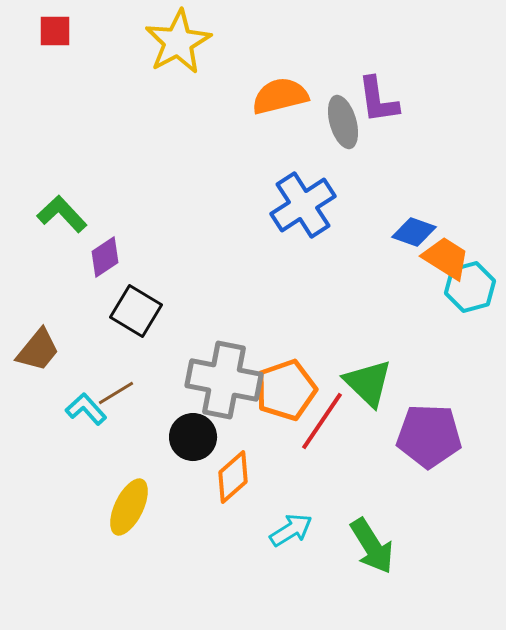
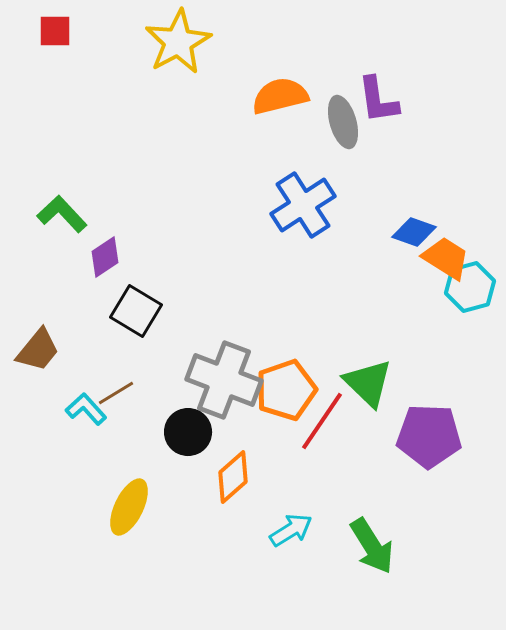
gray cross: rotated 10 degrees clockwise
black circle: moved 5 px left, 5 px up
